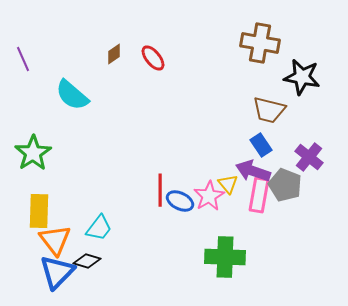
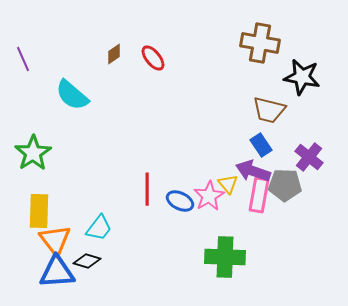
gray pentagon: rotated 20 degrees counterclockwise
red line: moved 13 px left, 1 px up
blue triangle: rotated 42 degrees clockwise
